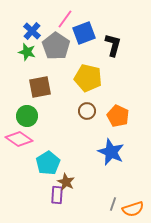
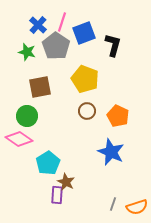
pink line: moved 3 px left, 3 px down; rotated 18 degrees counterclockwise
blue cross: moved 6 px right, 6 px up
yellow pentagon: moved 3 px left, 1 px down; rotated 8 degrees clockwise
orange semicircle: moved 4 px right, 2 px up
